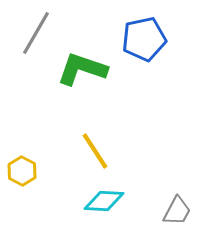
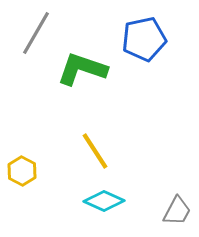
cyan diamond: rotated 21 degrees clockwise
